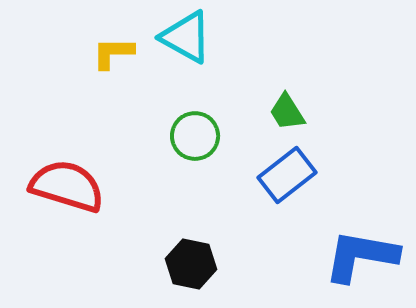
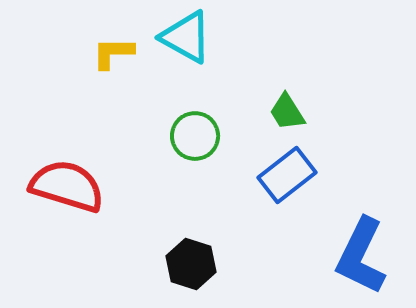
blue L-shape: rotated 74 degrees counterclockwise
black hexagon: rotated 6 degrees clockwise
